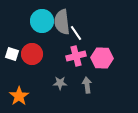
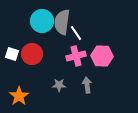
gray semicircle: rotated 15 degrees clockwise
pink hexagon: moved 2 px up
gray star: moved 1 px left, 2 px down
